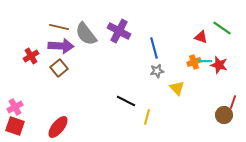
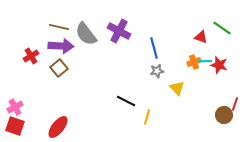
red line: moved 2 px right, 2 px down
